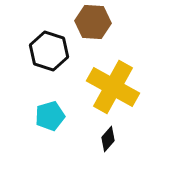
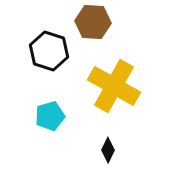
yellow cross: moved 1 px right, 1 px up
black diamond: moved 11 px down; rotated 15 degrees counterclockwise
